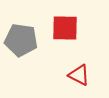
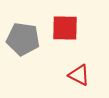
gray pentagon: moved 2 px right, 1 px up
